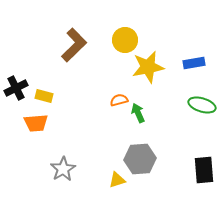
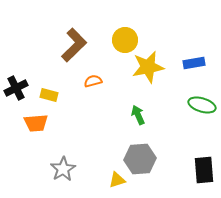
yellow rectangle: moved 5 px right, 1 px up
orange semicircle: moved 26 px left, 19 px up
green arrow: moved 2 px down
